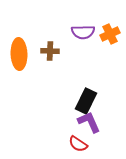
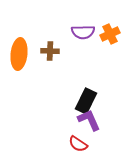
orange ellipse: rotated 8 degrees clockwise
purple L-shape: moved 2 px up
